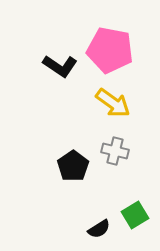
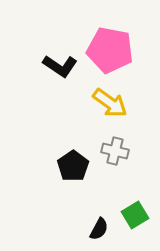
yellow arrow: moved 3 px left
black semicircle: rotated 30 degrees counterclockwise
